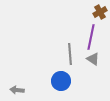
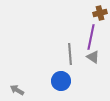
brown cross: moved 1 px down; rotated 16 degrees clockwise
gray triangle: moved 2 px up
gray arrow: rotated 24 degrees clockwise
